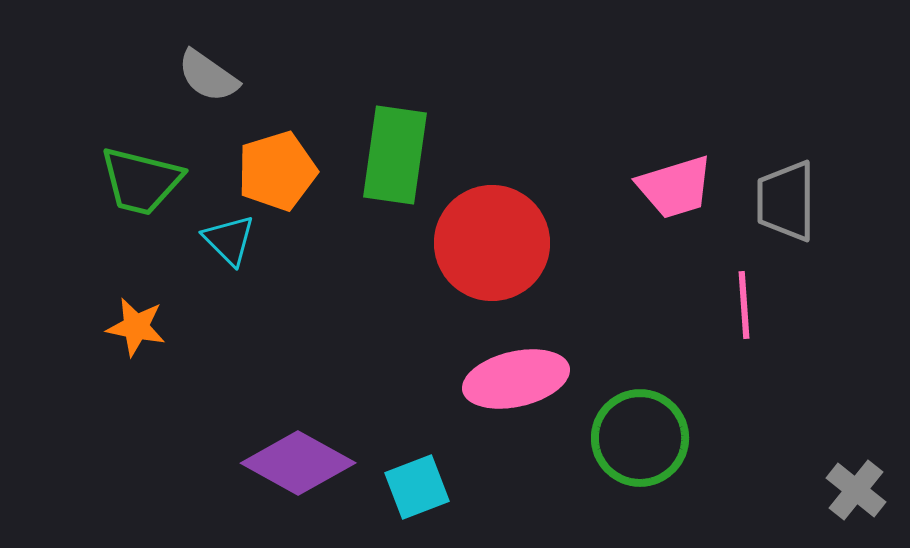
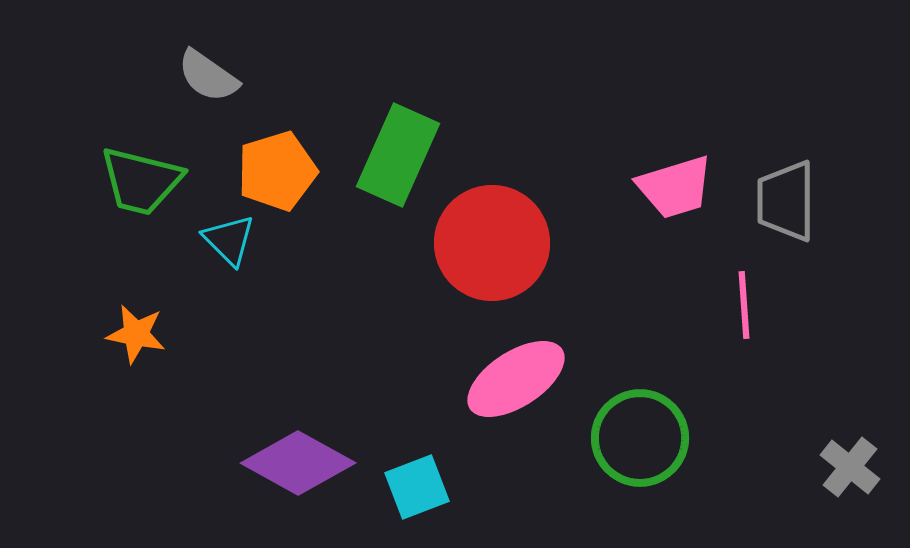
green rectangle: moved 3 px right; rotated 16 degrees clockwise
orange star: moved 7 px down
pink ellipse: rotated 20 degrees counterclockwise
gray cross: moved 6 px left, 23 px up
